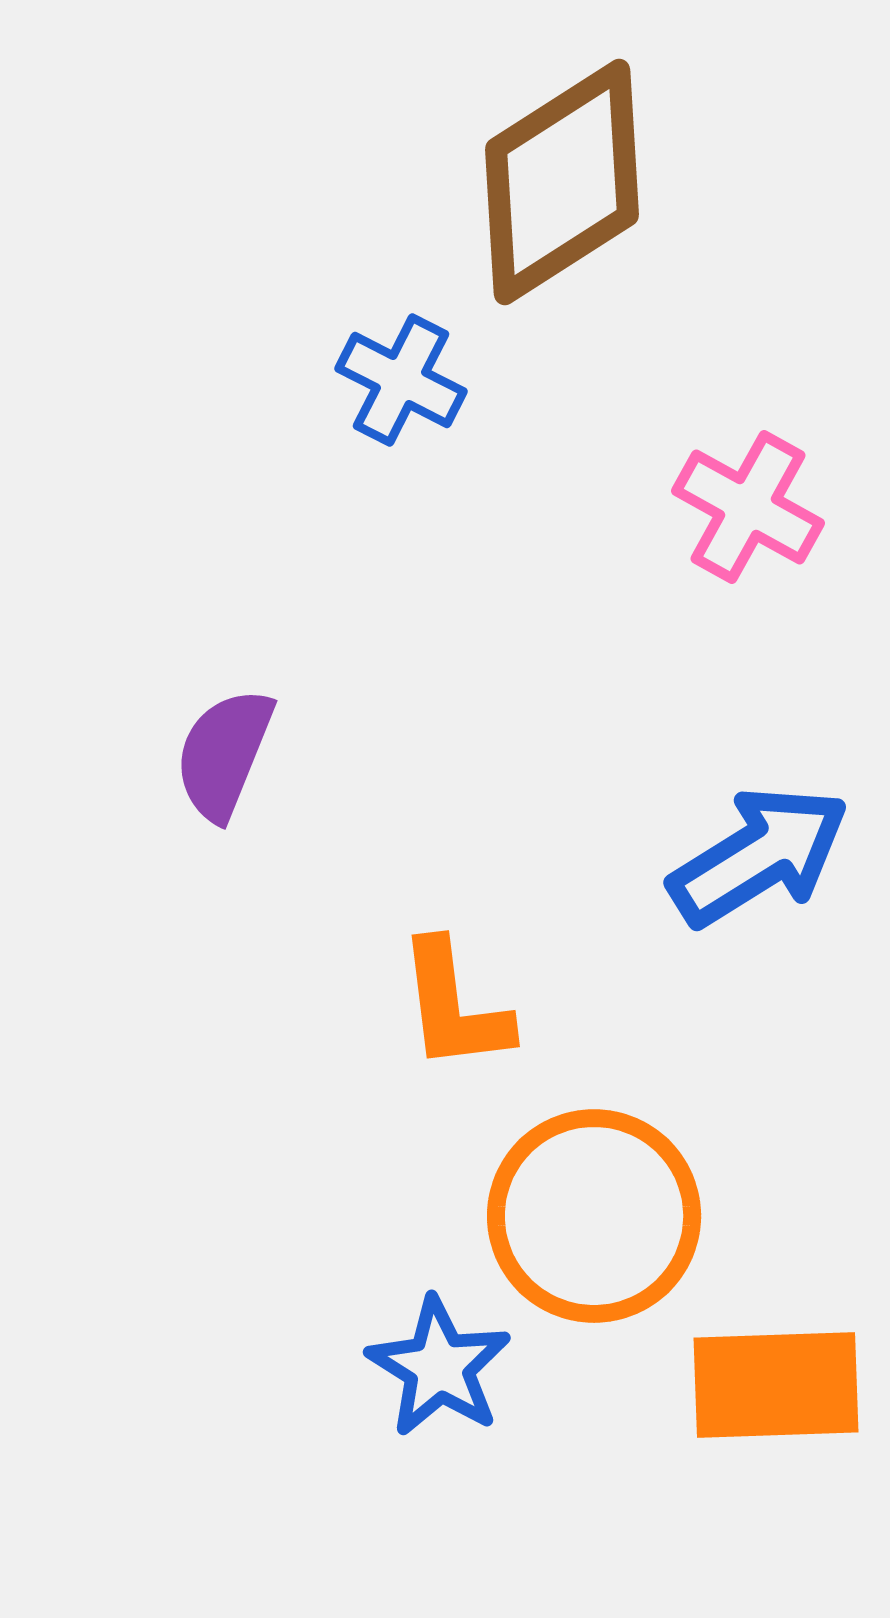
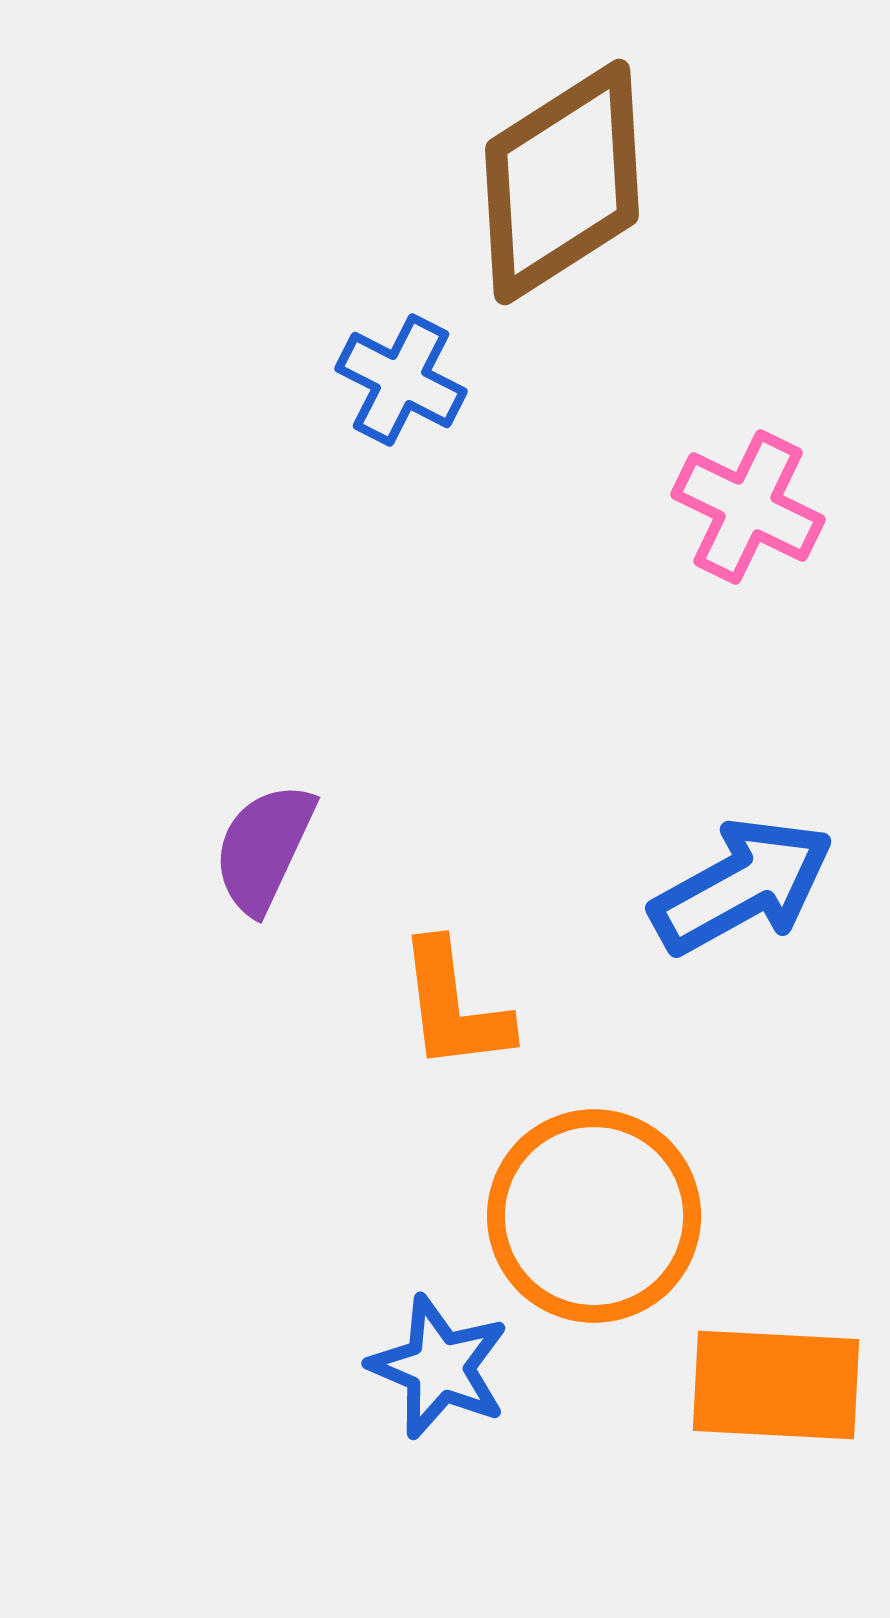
pink cross: rotated 3 degrees counterclockwise
purple semicircle: moved 40 px right, 94 px down; rotated 3 degrees clockwise
blue arrow: moved 17 px left, 30 px down; rotated 3 degrees clockwise
blue star: rotated 9 degrees counterclockwise
orange rectangle: rotated 5 degrees clockwise
